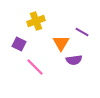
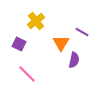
yellow cross: rotated 18 degrees counterclockwise
purple semicircle: rotated 70 degrees counterclockwise
pink line: moved 8 px left, 7 px down
